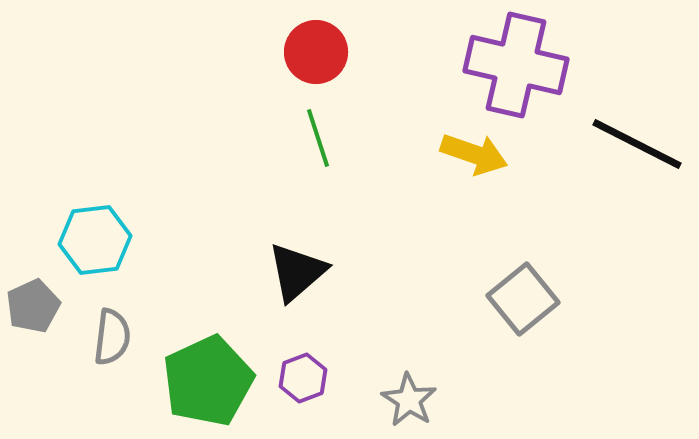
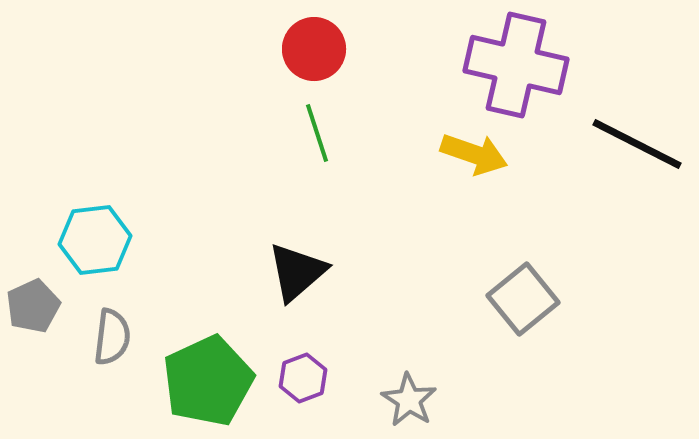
red circle: moved 2 px left, 3 px up
green line: moved 1 px left, 5 px up
